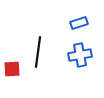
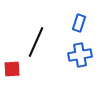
blue rectangle: rotated 54 degrees counterclockwise
black line: moved 2 px left, 10 px up; rotated 16 degrees clockwise
